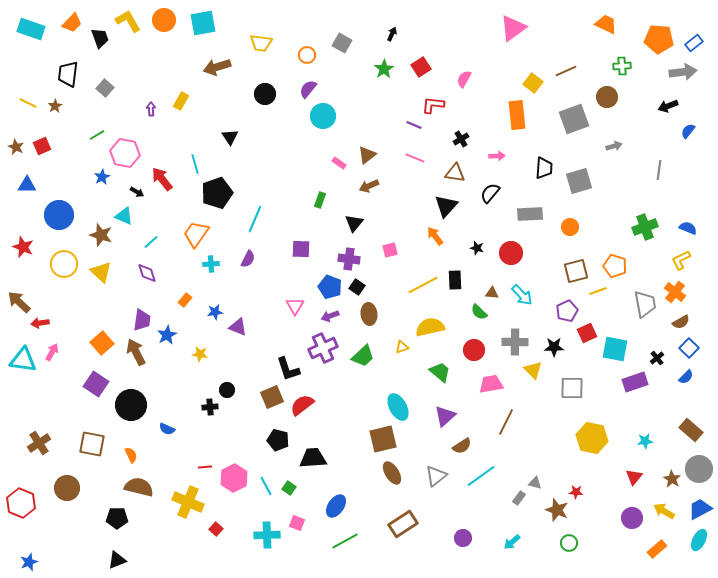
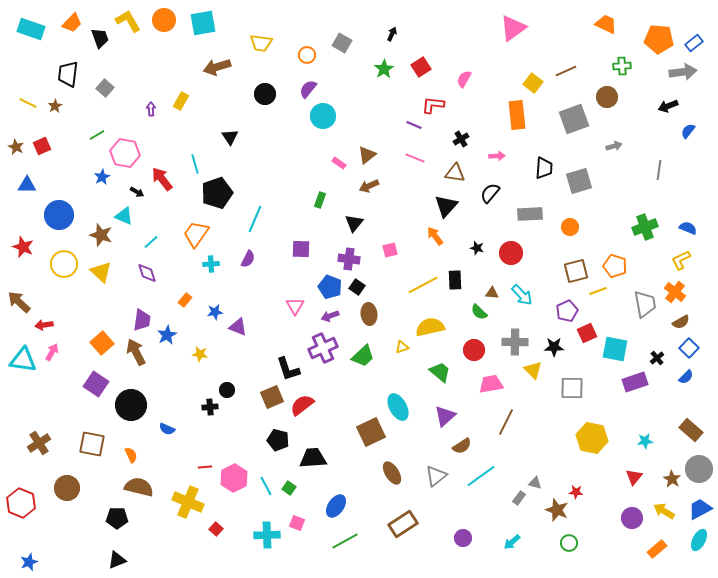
red arrow at (40, 323): moved 4 px right, 2 px down
brown square at (383, 439): moved 12 px left, 7 px up; rotated 12 degrees counterclockwise
